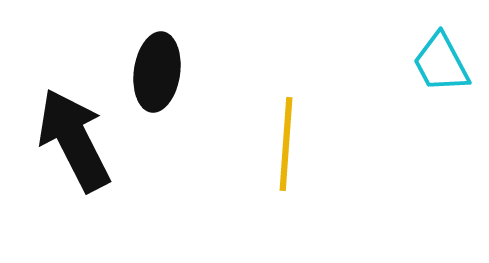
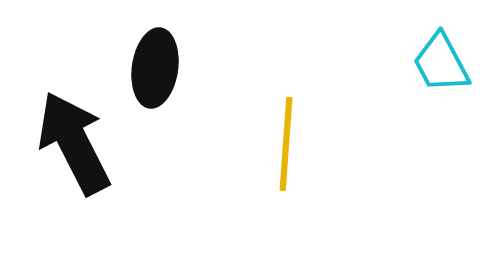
black ellipse: moved 2 px left, 4 px up
black arrow: moved 3 px down
